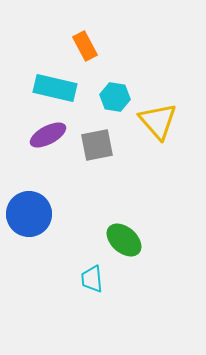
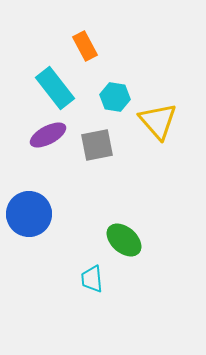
cyan rectangle: rotated 39 degrees clockwise
